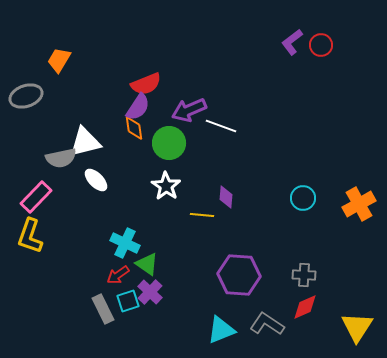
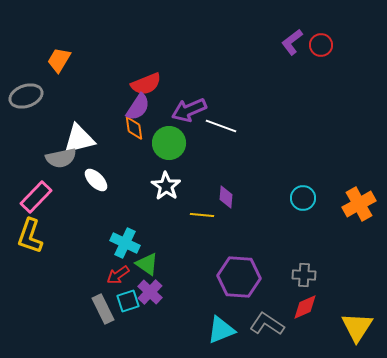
white triangle: moved 6 px left, 3 px up
purple hexagon: moved 2 px down
